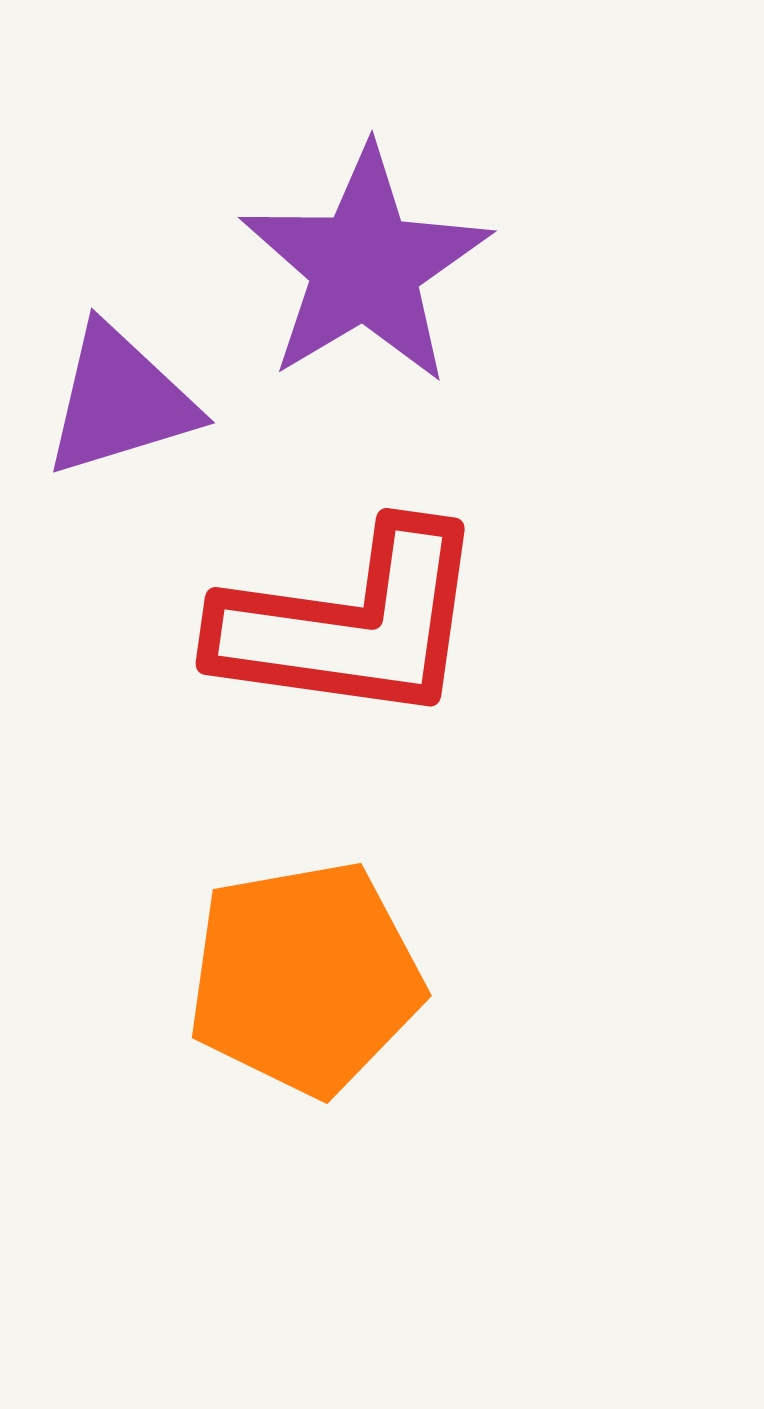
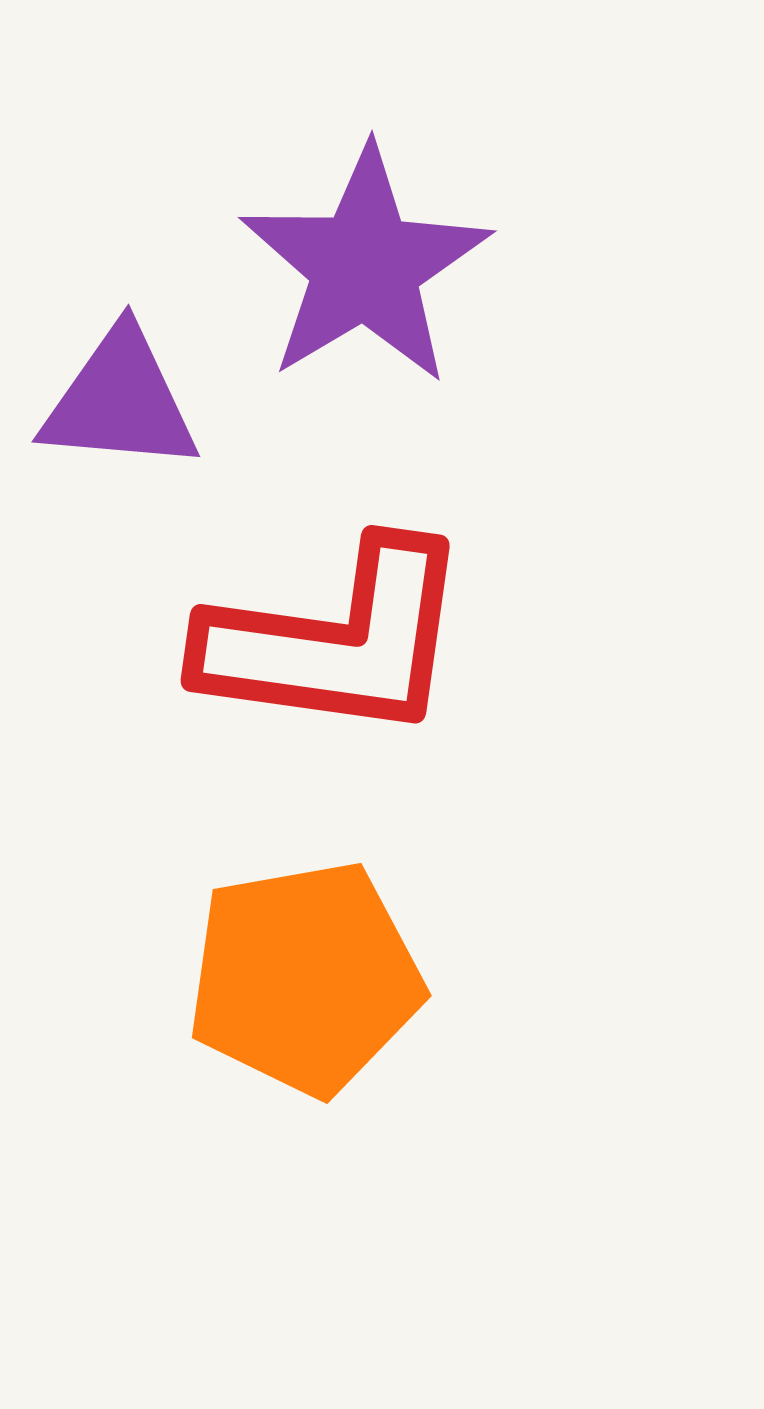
purple triangle: rotated 22 degrees clockwise
red L-shape: moved 15 px left, 17 px down
